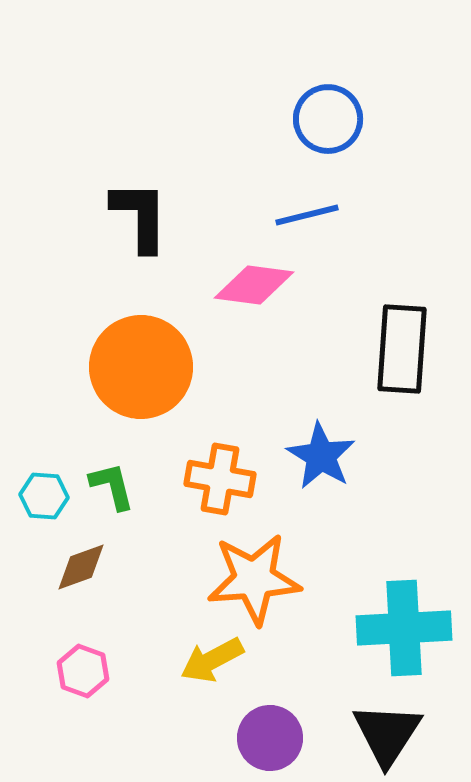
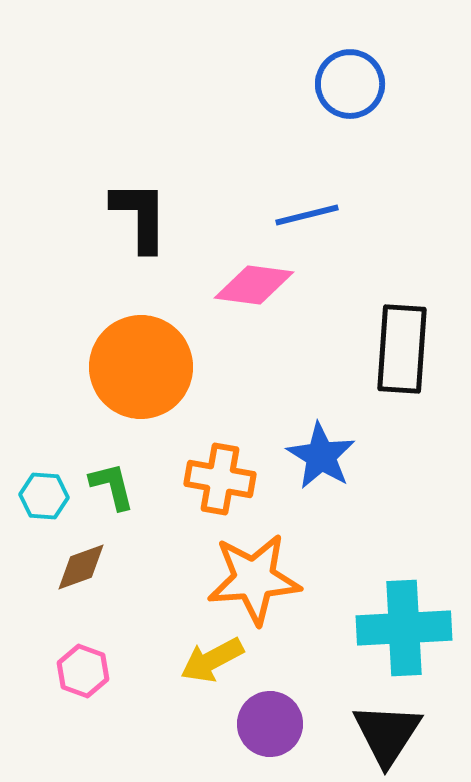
blue circle: moved 22 px right, 35 px up
purple circle: moved 14 px up
